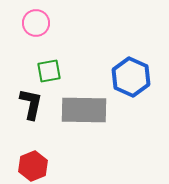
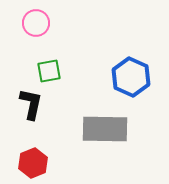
gray rectangle: moved 21 px right, 19 px down
red hexagon: moved 3 px up
